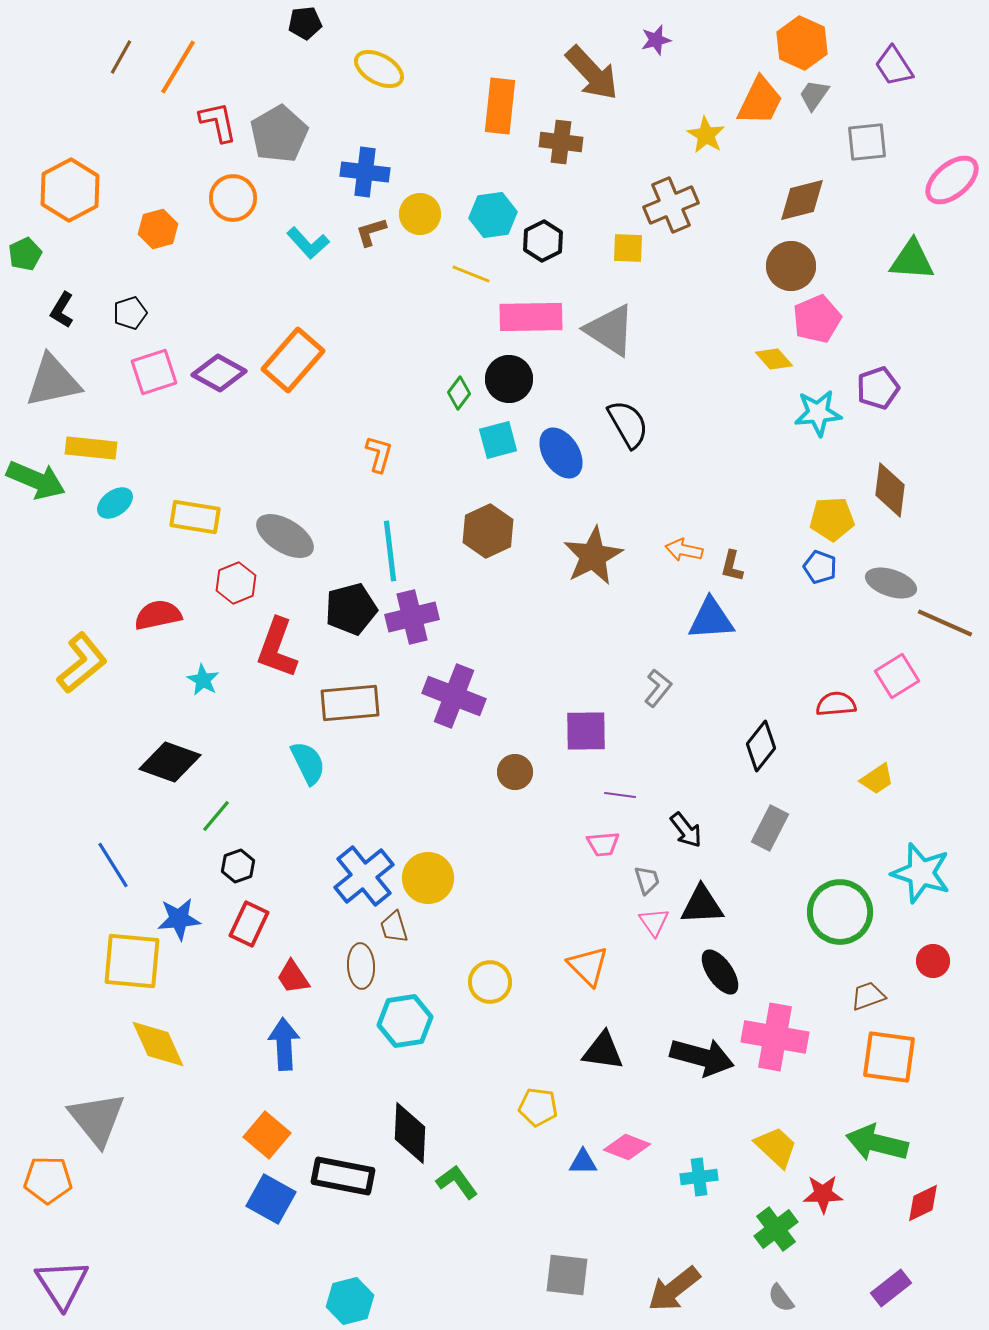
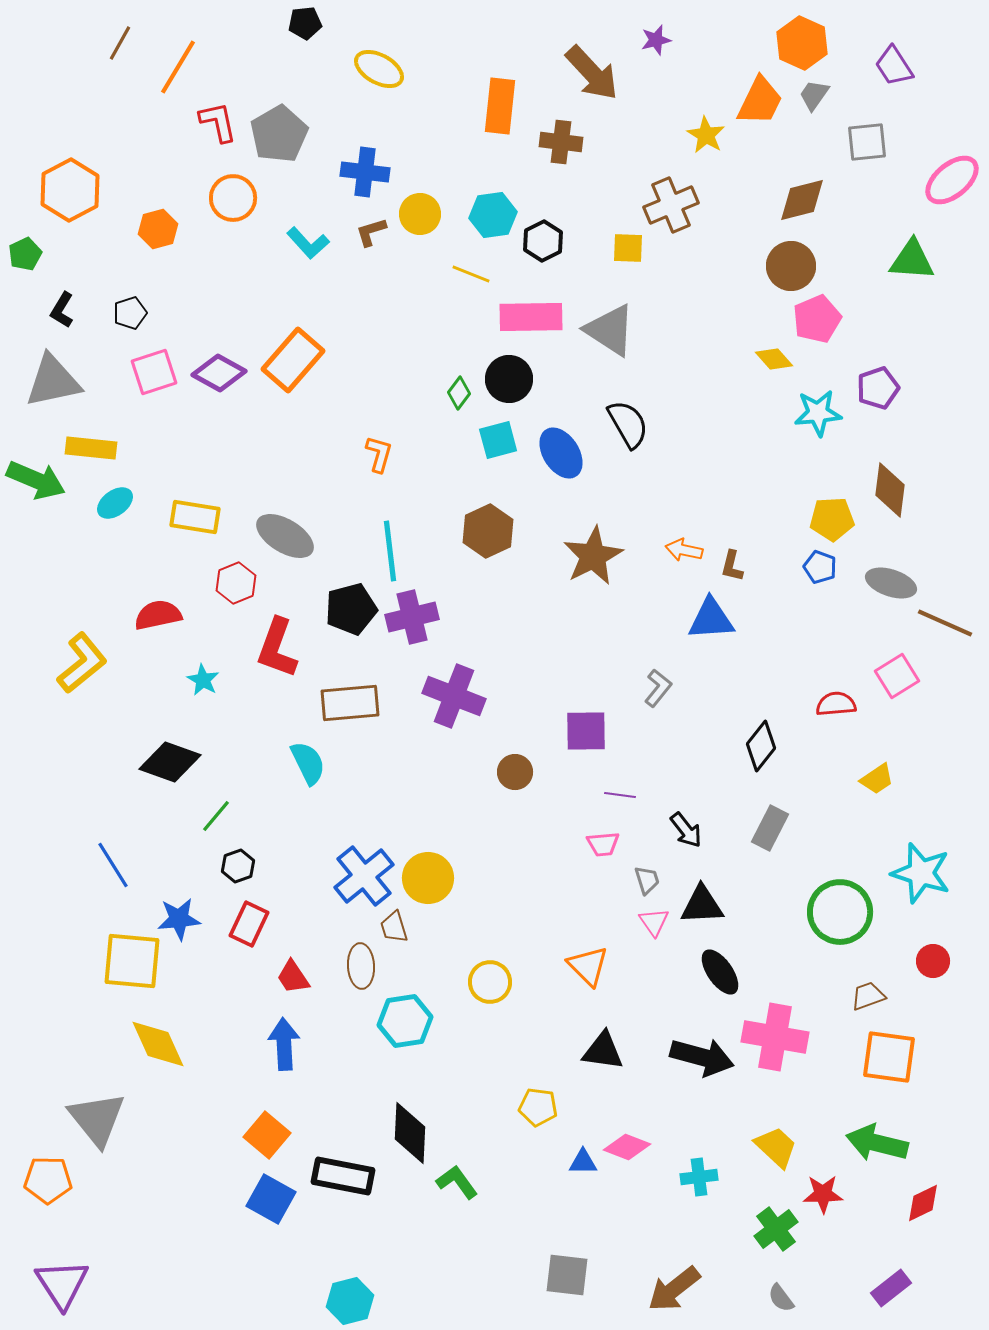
brown line at (121, 57): moved 1 px left, 14 px up
